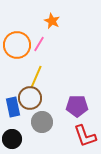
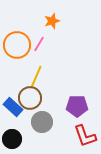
orange star: rotated 28 degrees clockwise
blue rectangle: rotated 36 degrees counterclockwise
